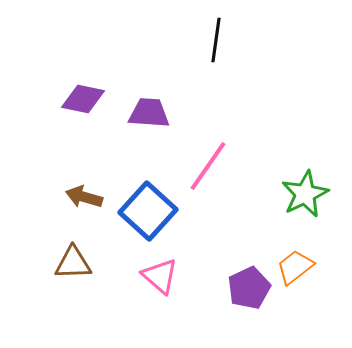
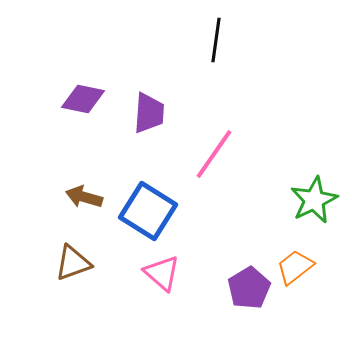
purple trapezoid: rotated 90 degrees clockwise
pink line: moved 6 px right, 12 px up
green star: moved 9 px right, 6 px down
blue square: rotated 10 degrees counterclockwise
brown triangle: rotated 18 degrees counterclockwise
pink triangle: moved 2 px right, 3 px up
purple pentagon: rotated 6 degrees counterclockwise
